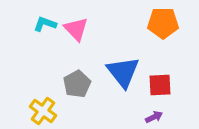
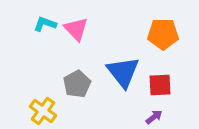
orange pentagon: moved 11 px down
purple arrow: rotated 12 degrees counterclockwise
